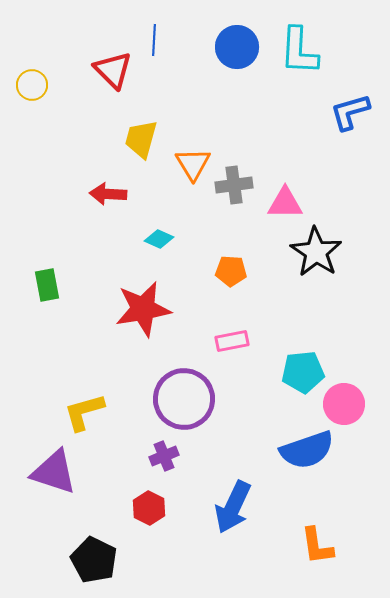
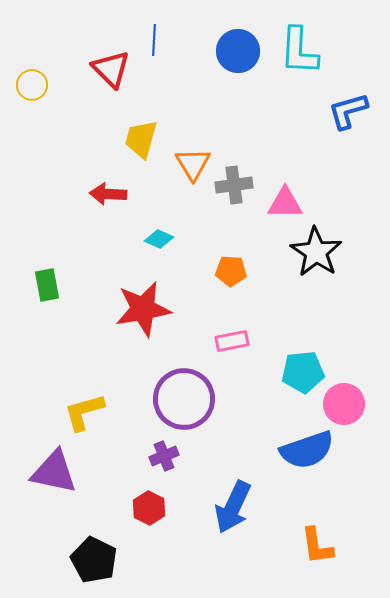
blue circle: moved 1 px right, 4 px down
red triangle: moved 2 px left, 1 px up
blue L-shape: moved 2 px left, 1 px up
purple triangle: rotated 6 degrees counterclockwise
